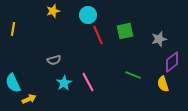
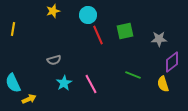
gray star: rotated 14 degrees clockwise
pink line: moved 3 px right, 2 px down
